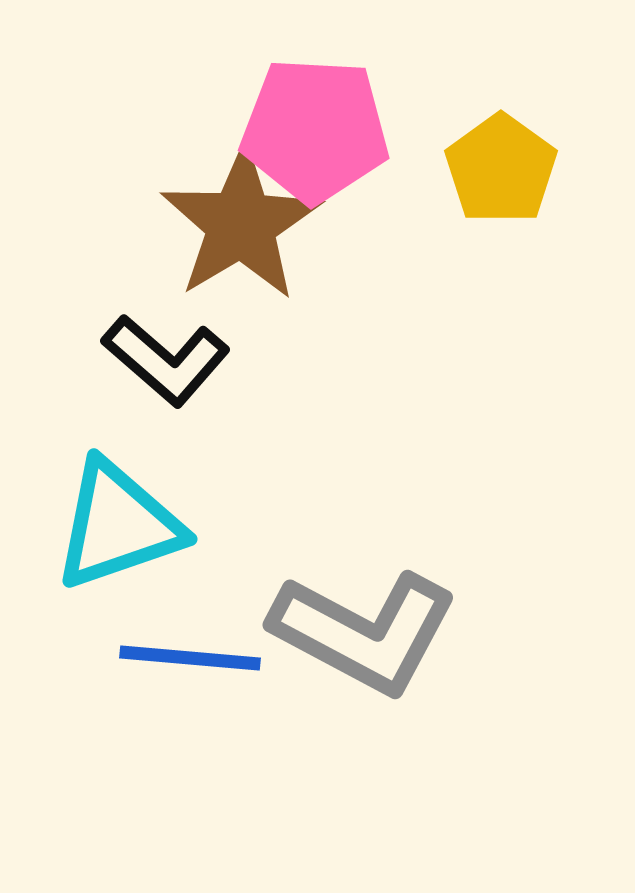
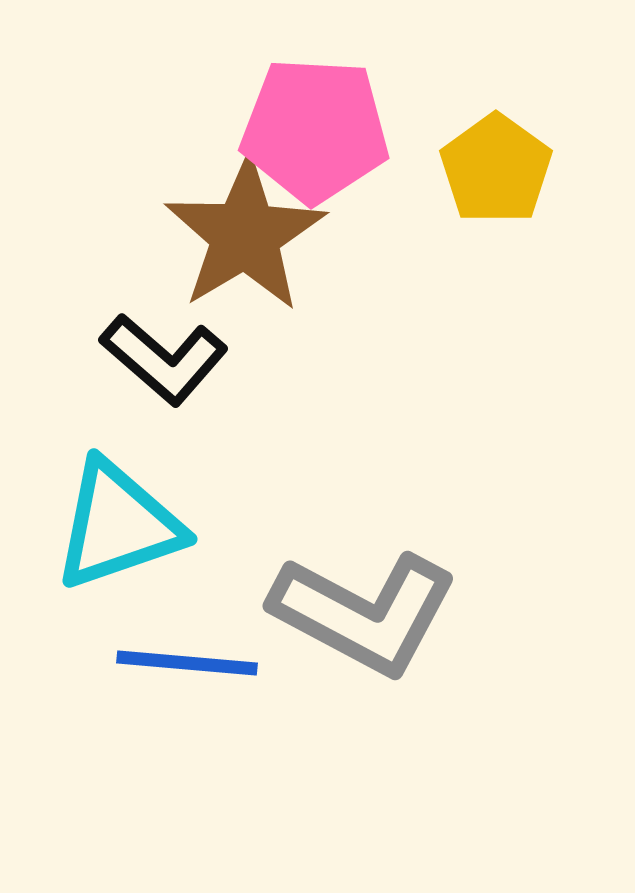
yellow pentagon: moved 5 px left
brown star: moved 4 px right, 11 px down
black L-shape: moved 2 px left, 1 px up
gray L-shape: moved 19 px up
blue line: moved 3 px left, 5 px down
